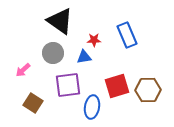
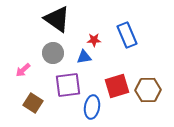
black triangle: moved 3 px left, 2 px up
